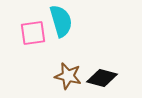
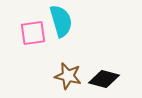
black diamond: moved 2 px right, 1 px down
